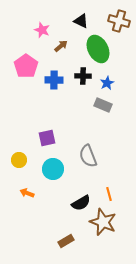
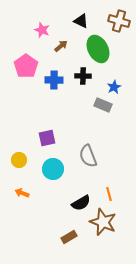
blue star: moved 7 px right, 4 px down
orange arrow: moved 5 px left
brown rectangle: moved 3 px right, 4 px up
